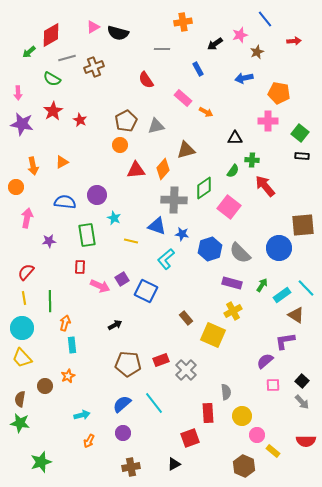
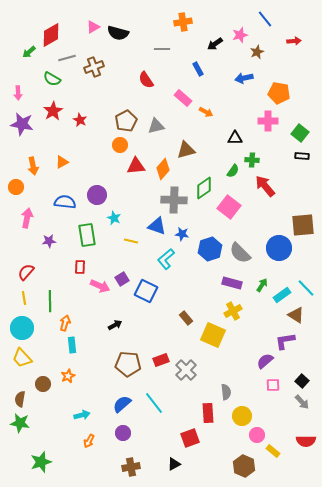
red triangle at (136, 170): moved 4 px up
brown circle at (45, 386): moved 2 px left, 2 px up
